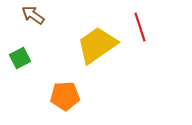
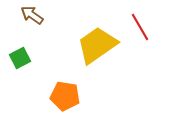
brown arrow: moved 1 px left
red line: rotated 12 degrees counterclockwise
orange pentagon: rotated 12 degrees clockwise
